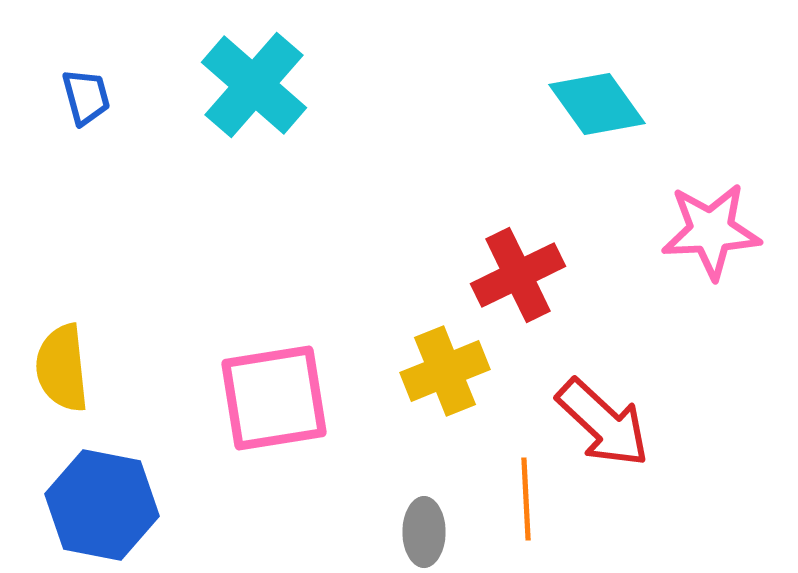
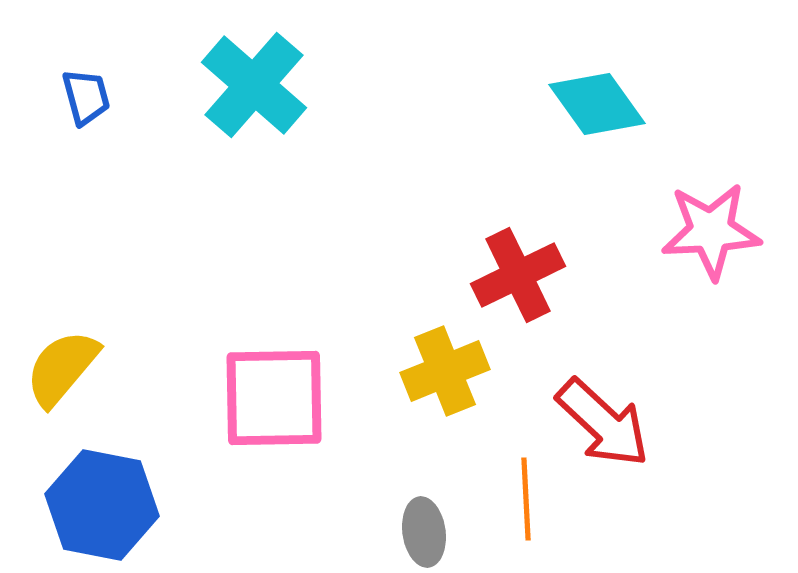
yellow semicircle: rotated 46 degrees clockwise
pink square: rotated 8 degrees clockwise
gray ellipse: rotated 8 degrees counterclockwise
